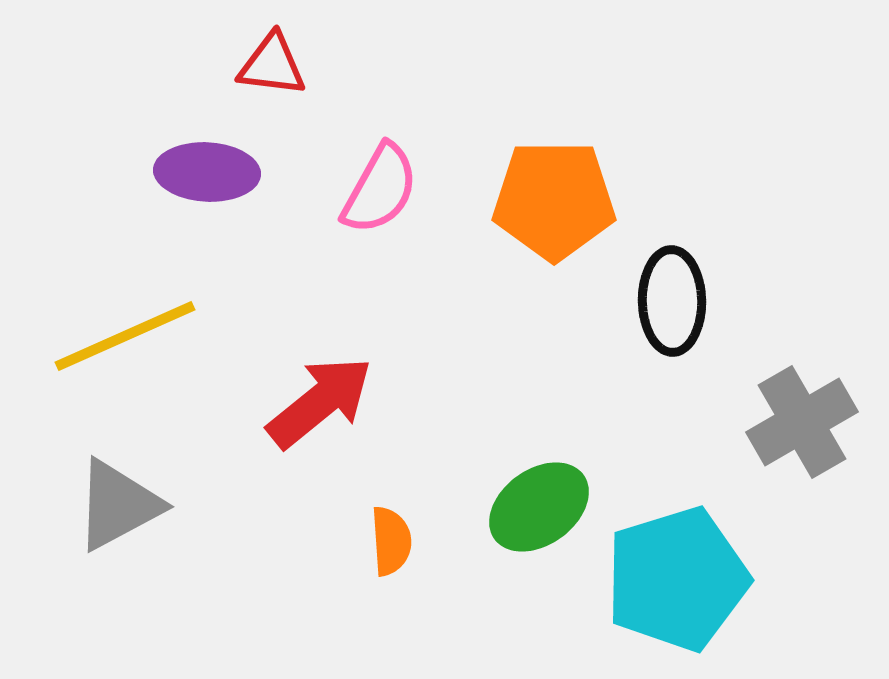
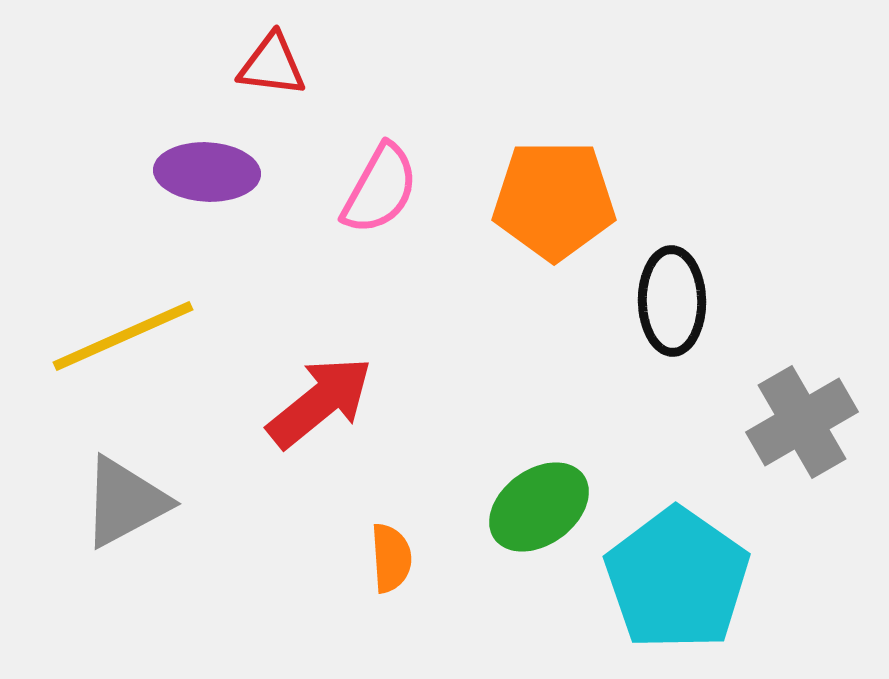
yellow line: moved 2 px left
gray triangle: moved 7 px right, 3 px up
orange semicircle: moved 17 px down
cyan pentagon: rotated 20 degrees counterclockwise
